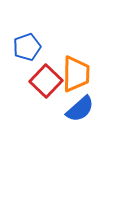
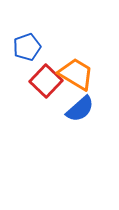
orange trapezoid: rotated 60 degrees counterclockwise
